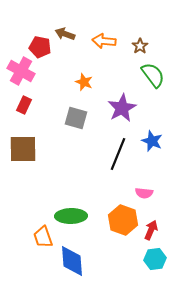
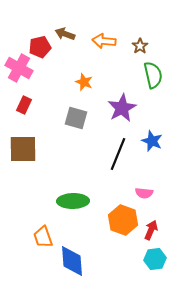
red pentagon: rotated 25 degrees counterclockwise
pink cross: moved 2 px left, 3 px up
green semicircle: rotated 24 degrees clockwise
green ellipse: moved 2 px right, 15 px up
